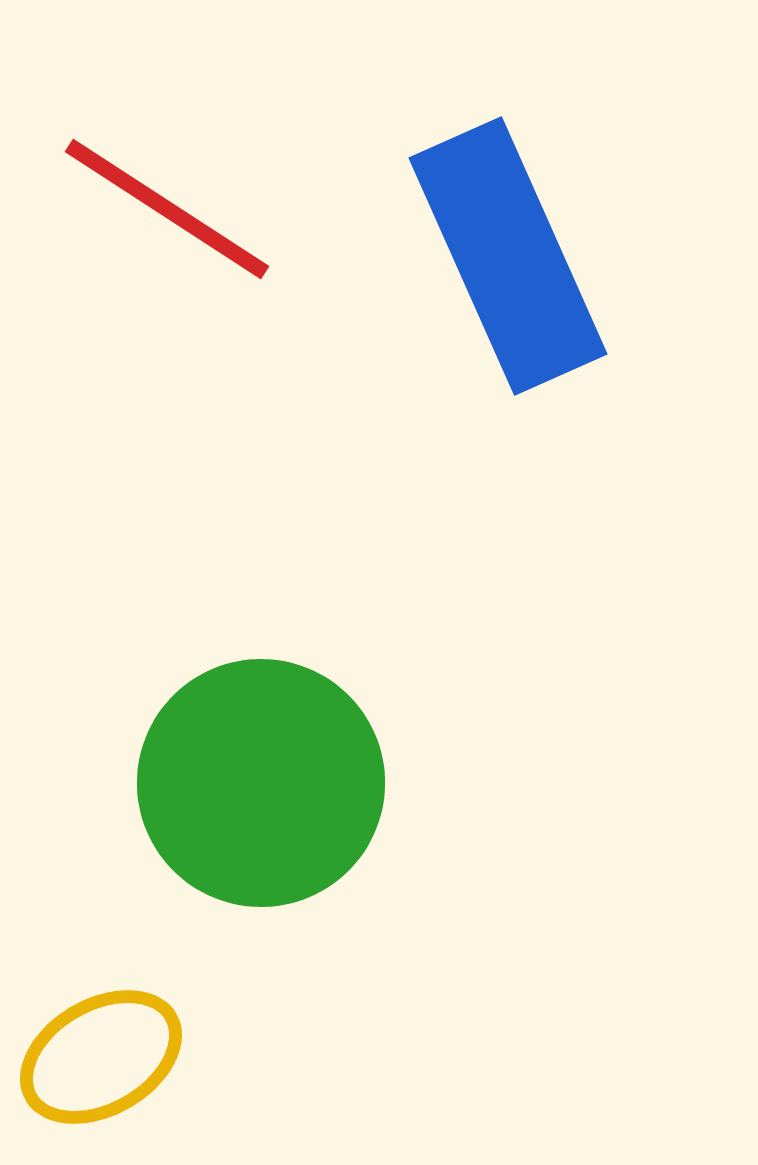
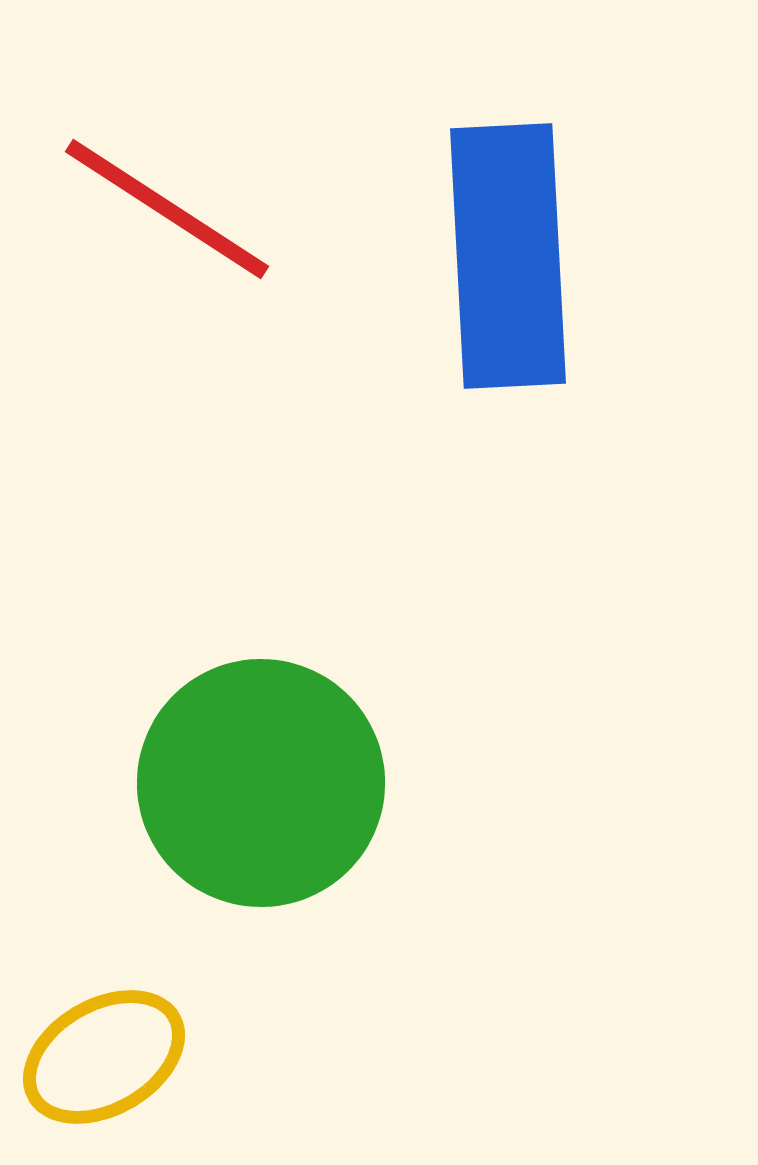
blue rectangle: rotated 21 degrees clockwise
yellow ellipse: moved 3 px right
